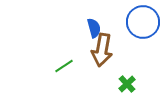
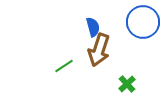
blue semicircle: moved 1 px left, 1 px up
brown arrow: moved 3 px left; rotated 8 degrees clockwise
